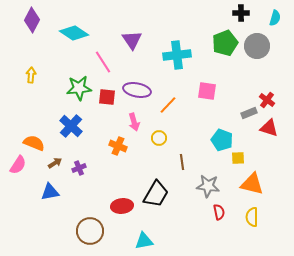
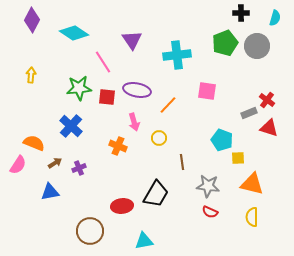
red semicircle: moved 9 px left; rotated 126 degrees clockwise
